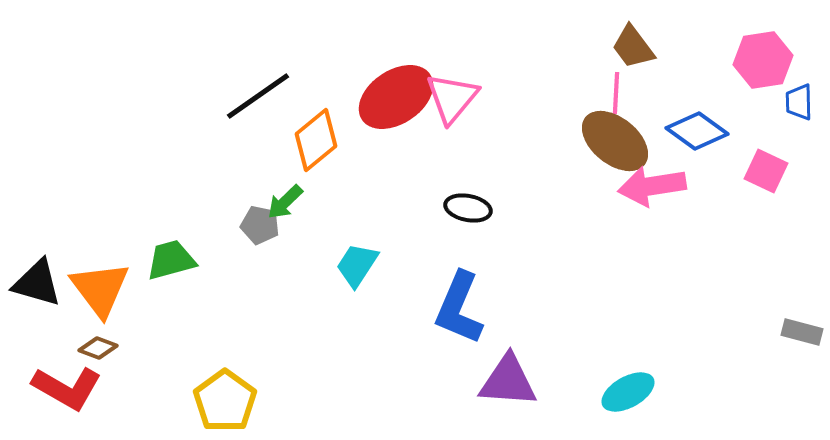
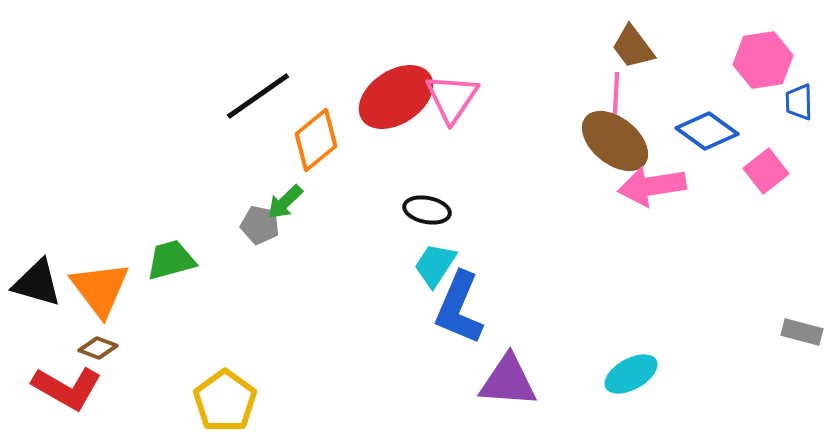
pink triangle: rotated 6 degrees counterclockwise
blue diamond: moved 10 px right
pink square: rotated 27 degrees clockwise
black ellipse: moved 41 px left, 2 px down
cyan trapezoid: moved 78 px right
cyan ellipse: moved 3 px right, 18 px up
